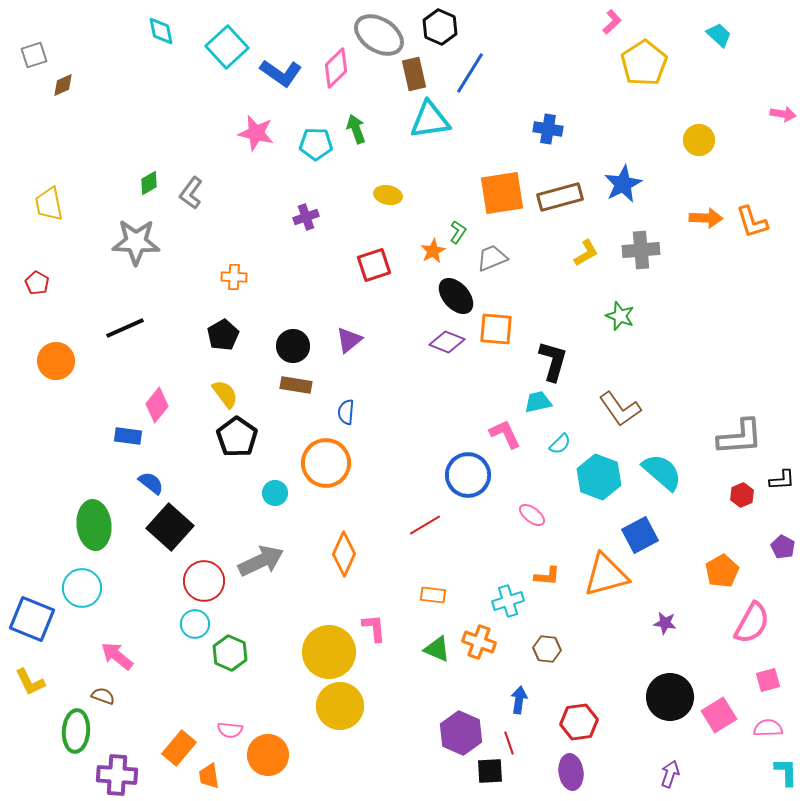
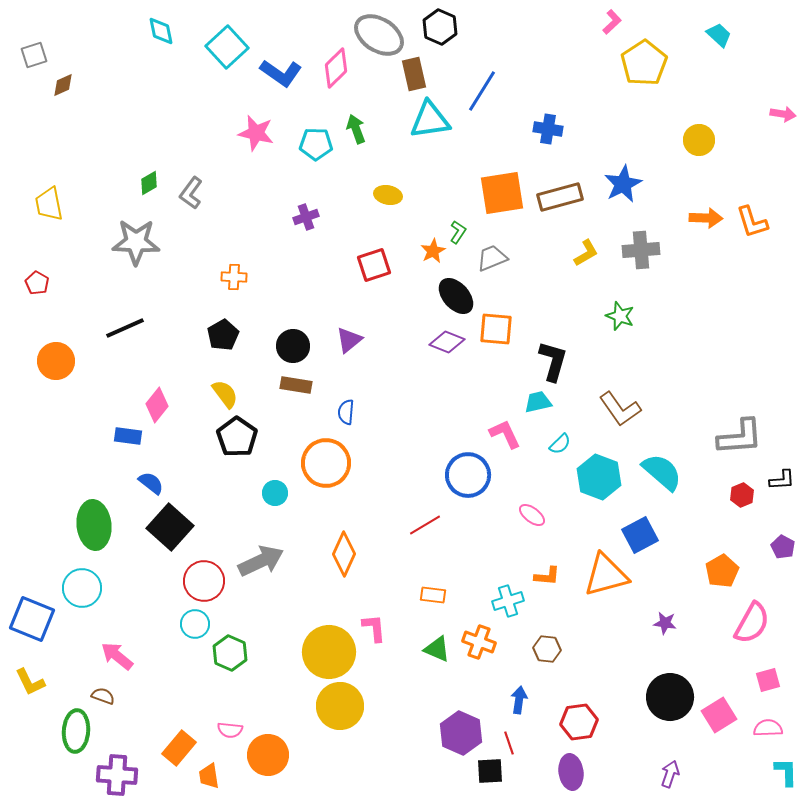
blue line at (470, 73): moved 12 px right, 18 px down
